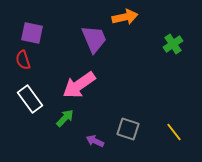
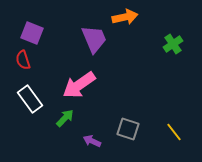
purple square: rotated 10 degrees clockwise
purple arrow: moved 3 px left
